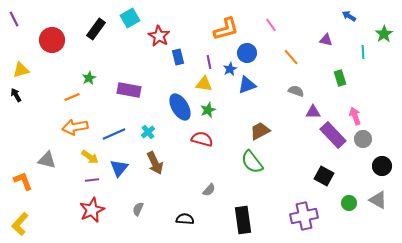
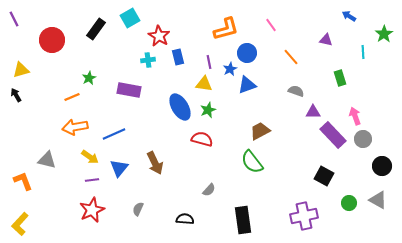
cyan cross at (148, 132): moved 72 px up; rotated 32 degrees clockwise
